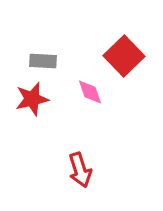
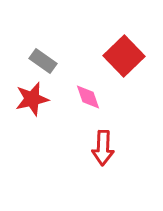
gray rectangle: rotated 32 degrees clockwise
pink diamond: moved 2 px left, 5 px down
red arrow: moved 23 px right, 22 px up; rotated 20 degrees clockwise
